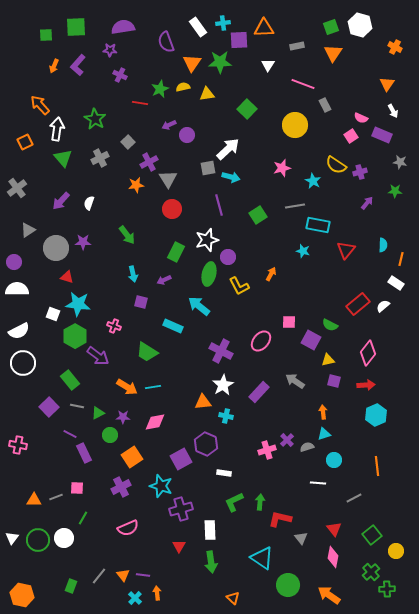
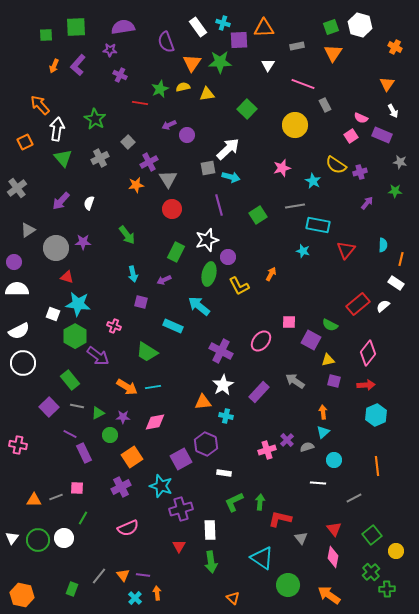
cyan cross at (223, 23): rotated 24 degrees clockwise
cyan triangle at (324, 434): moved 1 px left, 2 px up; rotated 24 degrees counterclockwise
green rectangle at (71, 586): moved 1 px right, 3 px down
